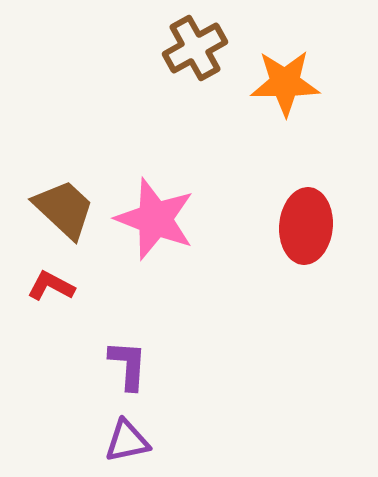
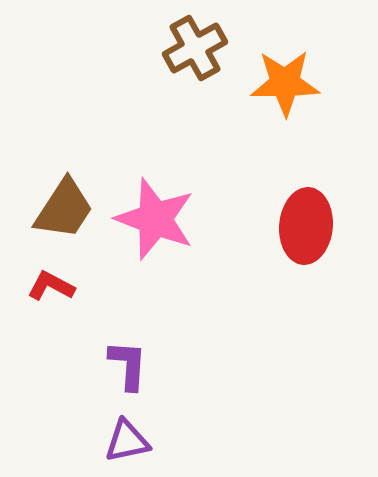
brown trapezoid: rotated 80 degrees clockwise
